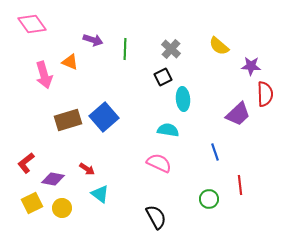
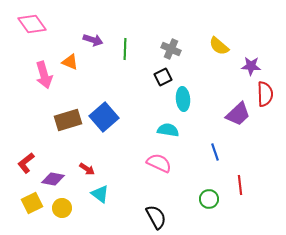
gray cross: rotated 18 degrees counterclockwise
